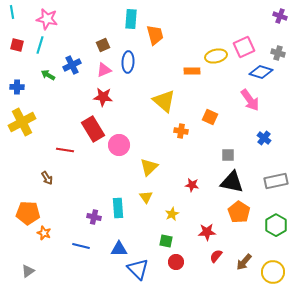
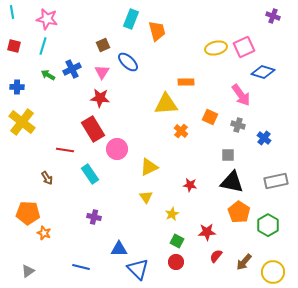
purple cross at (280, 16): moved 7 px left
cyan rectangle at (131, 19): rotated 18 degrees clockwise
orange trapezoid at (155, 35): moved 2 px right, 4 px up
red square at (17, 45): moved 3 px left, 1 px down
cyan line at (40, 45): moved 3 px right, 1 px down
gray cross at (278, 53): moved 40 px left, 72 px down
yellow ellipse at (216, 56): moved 8 px up
blue ellipse at (128, 62): rotated 50 degrees counterclockwise
blue cross at (72, 65): moved 4 px down
pink triangle at (104, 70): moved 2 px left, 2 px down; rotated 35 degrees counterclockwise
orange rectangle at (192, 71): moved 6 px left, 11 px down
blue diamond at (261, 72): moved 2 px right
red star at (103, 97): moved 3 px left, 1 px down
pink arrow at (250, 100): moved 9 px left, 5 px up
yellow triangle at (164, 101): moved 2 px right, 3 px down; rotated 45 degrees counterclockwise
yellow cross at (22, 122): rotated 24 degrees counterclockwise
orange cross at (181, 131): rotated 32 degrees clockwise
pink circle at (119, 145): moved 2 px left, 4 px down
yellow triangle at (149, 167): rotated 18 degrees clockwise
red star at (192, 185): moved 2 px left
cyan rectangle at (118, 208): moved 28 px left, 34 px up; rotated 30 degrees counterclockwise
green hexagon at (276, 225): moved 8 px left
green square at (166, 241): moved 11 px right; rotated 16 degrees clockwise
blue line at (81, 246): moved 21 px down
